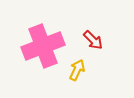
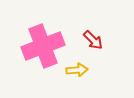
yellow arrow: rotated 60 degrees clockwise
